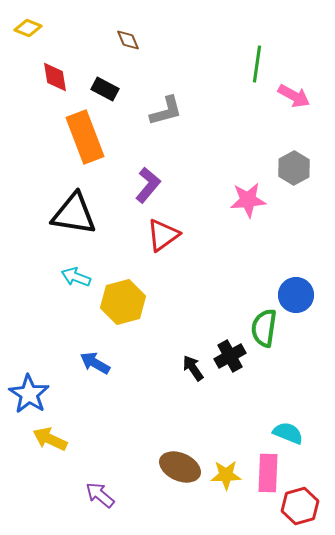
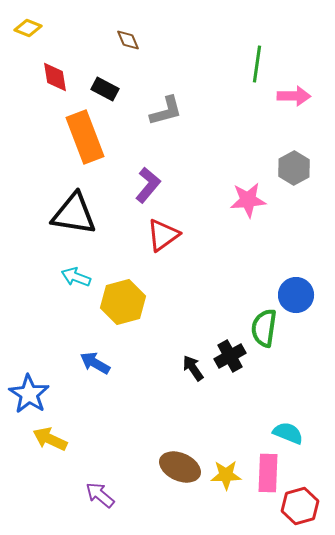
pink arrow: rotated 28 degrees counterclockwise
